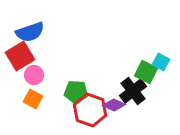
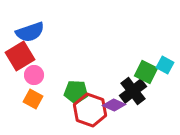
cyan square: moved 4 px right, 3 px down
